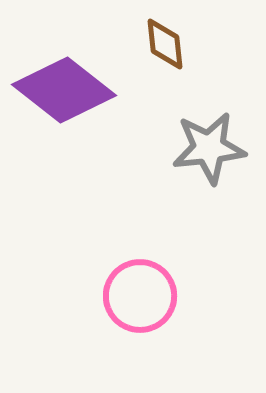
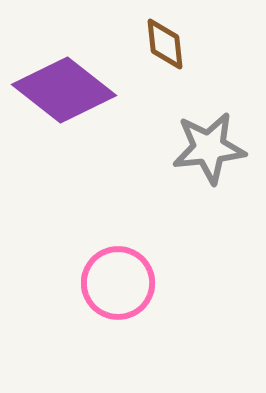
pink circle: moved 22 px left, 13 px up
